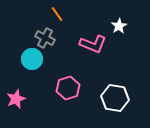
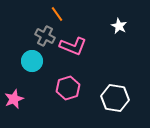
white star: rotated 14 degrees counterclockwise
gray cross: moved 2 px up
pink L-shape: moved 20 px left, 2 px down
cyan circle: moved 2 px down
pink star: moved 2 px left
